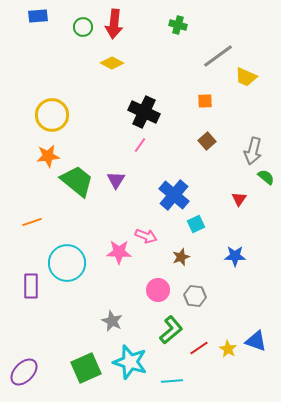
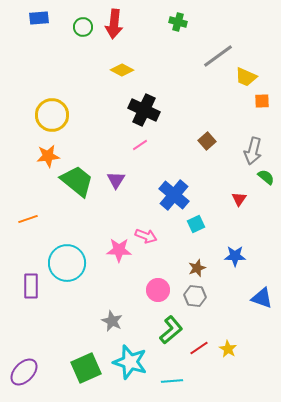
blue rectangle: moved 1 px right, 2 px down
green cross: moved 3 px up
yellow diamond: moved 10 px right, 7 px down
orange square: moved 57 px right
black cross: moved 2 px up
pink line: rotated 21 degrees clockwise
orange line: moved 4 px left, 3 px up
pink star: moved 2 px up
brown star: moved 16 px right, 11 px down
blue triangle: moved 6 px right, 43 px up
